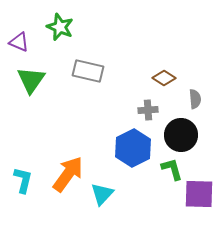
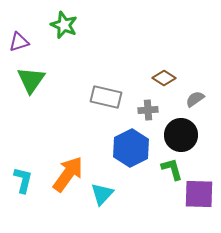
green star: moved 4 px right, 2 px up
purple triangle: rotated 40 degrees counterclockwise
gray rectangle: moved 18 px right, 26 px down
gray semicircle: rotated 120 degrees counterclockwise
blue hexagon: moved 2 px left
